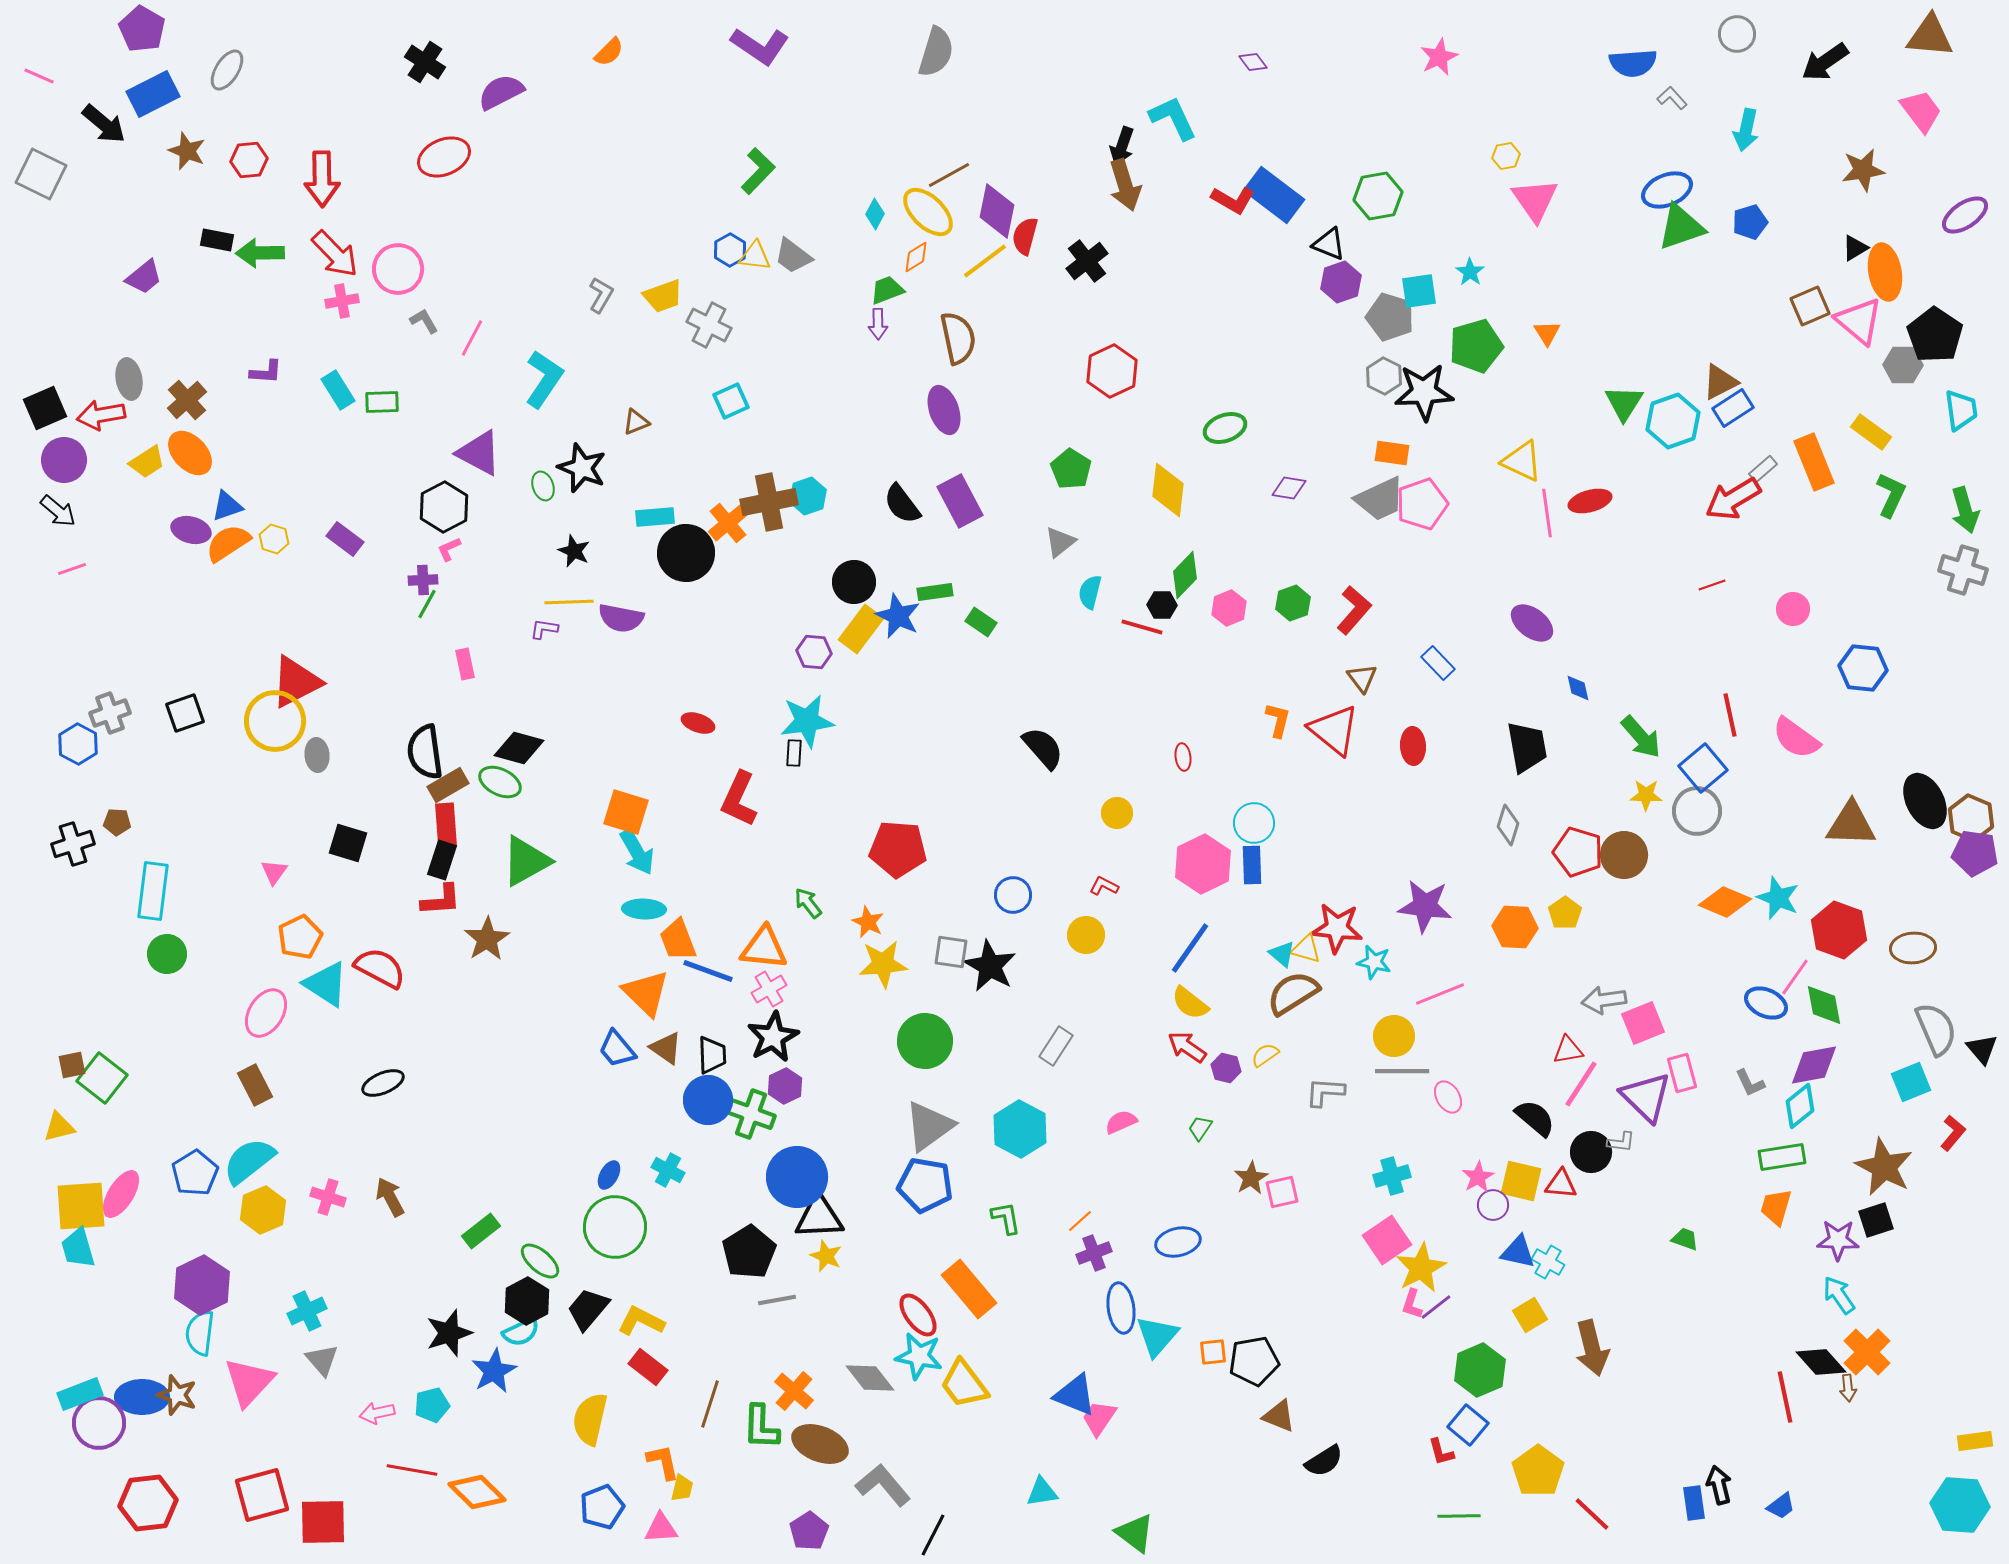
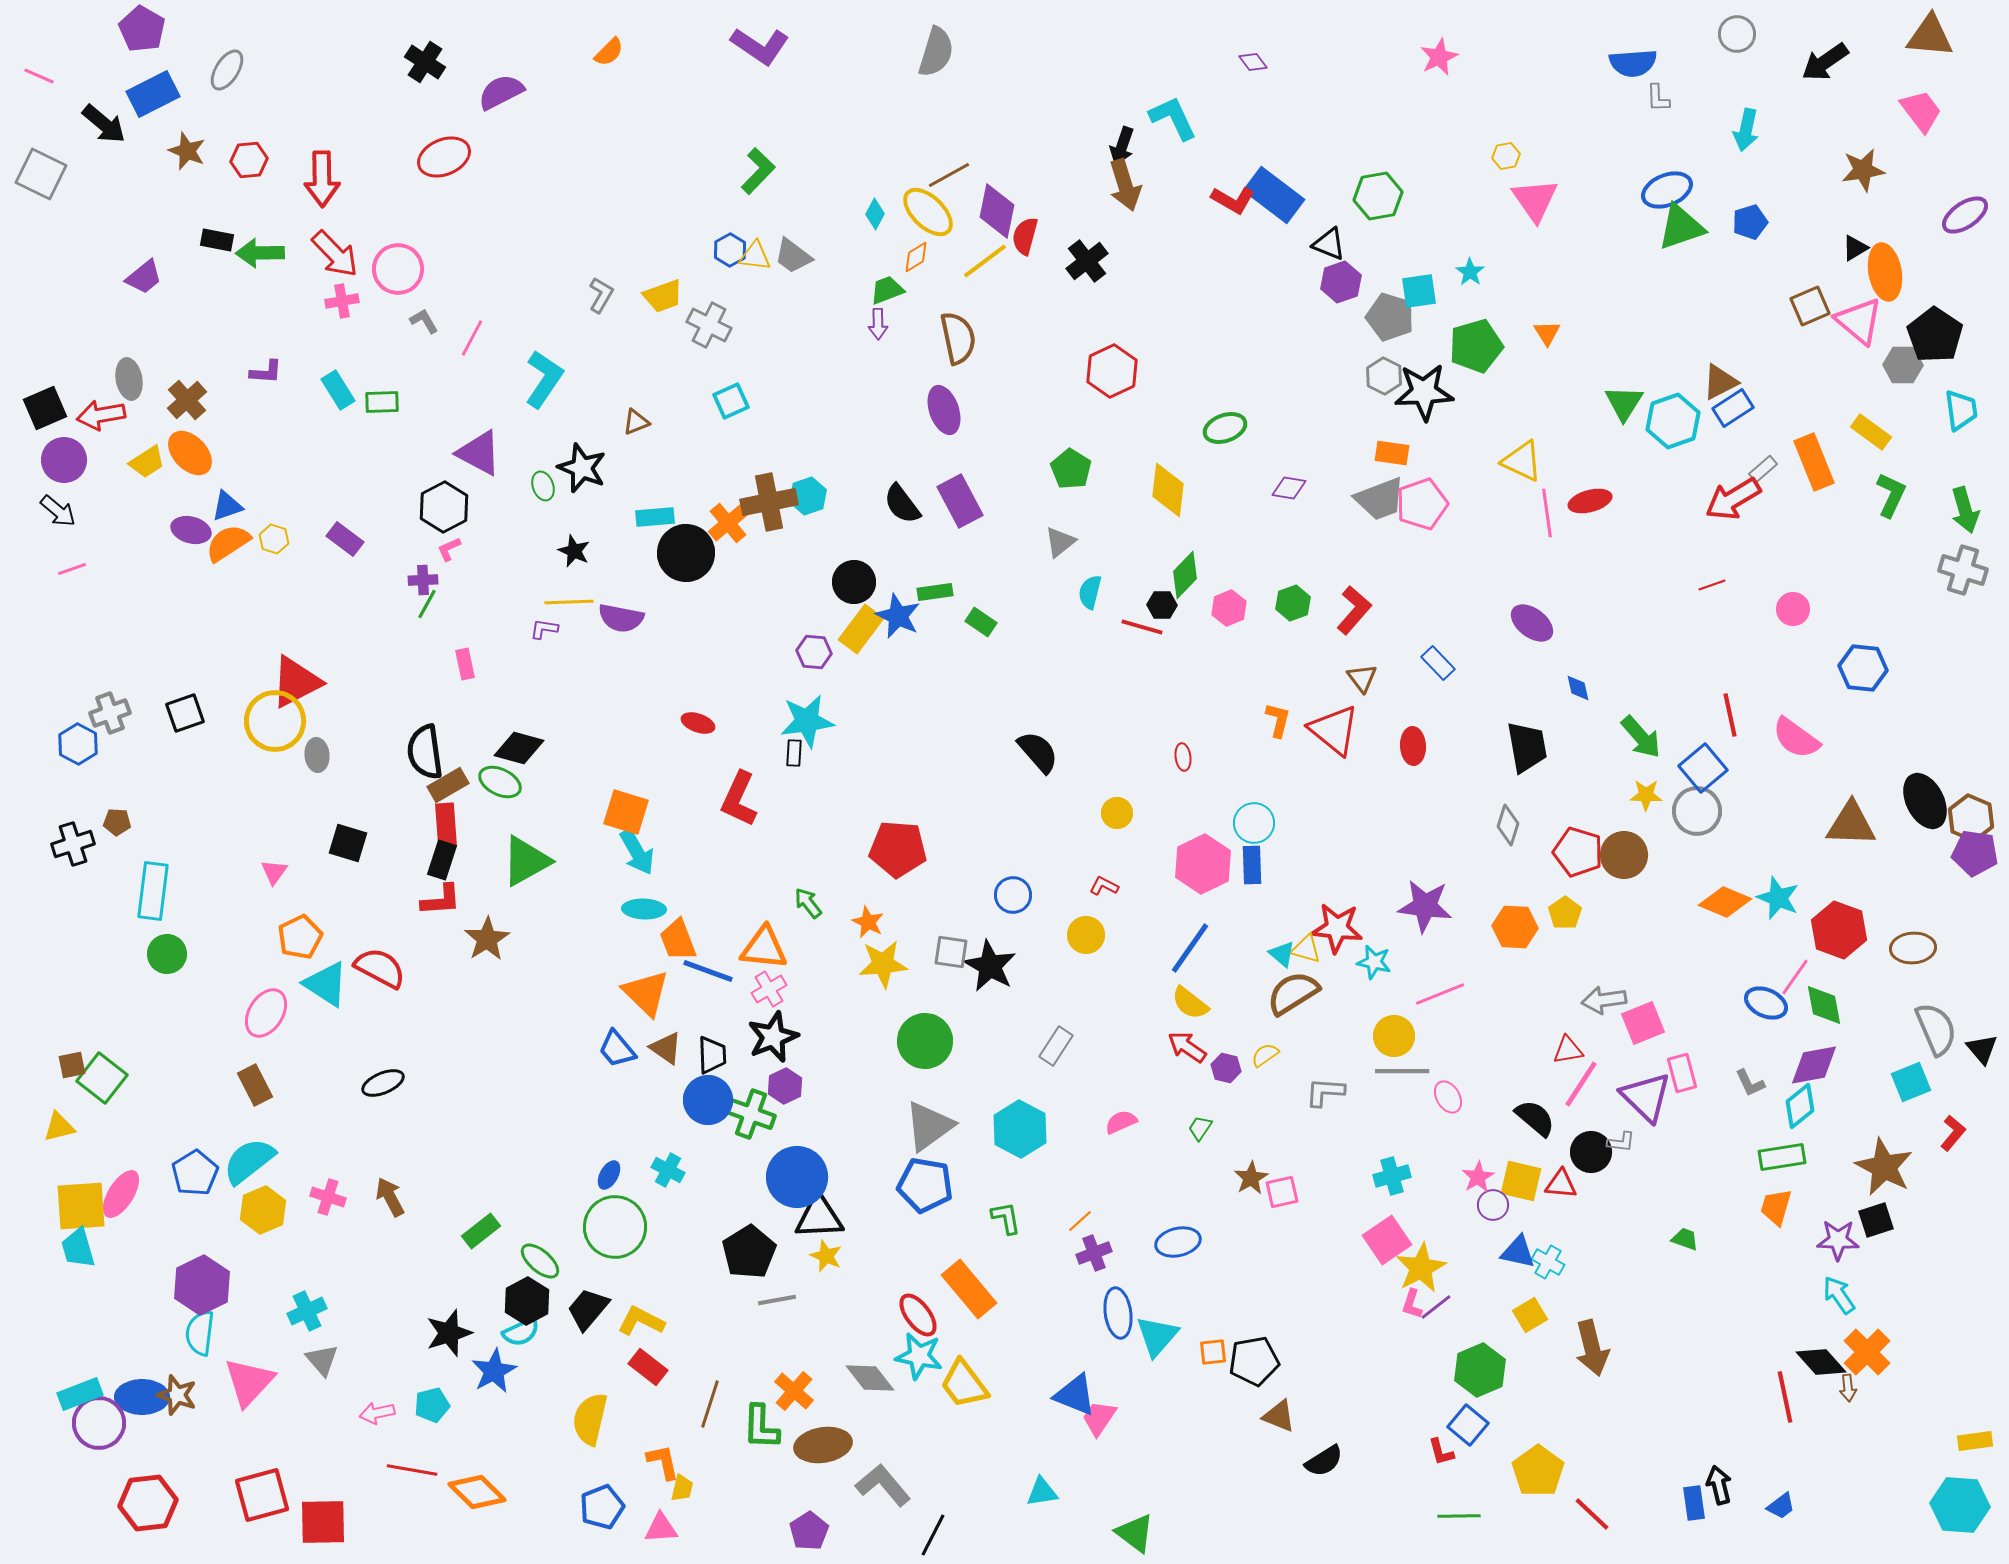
gray L-shape at (1672, 98): moved 14 px left; rotated 140 degrees counterclockwise
gray trapezoid at (1380, 499): rotated 4 degrees clockwise
black semicircle at (1043, 748): moved 5 px left, 4 px down
black star at (773, 1037): rotated 6 degrees clockwise
blue ellipse at (1121, 1308): moved 3 px left, 5 px down
brown ellipse at (820, 1444): moved 3 px right, 1 px down; rotated 30 degrees counterclockwise
